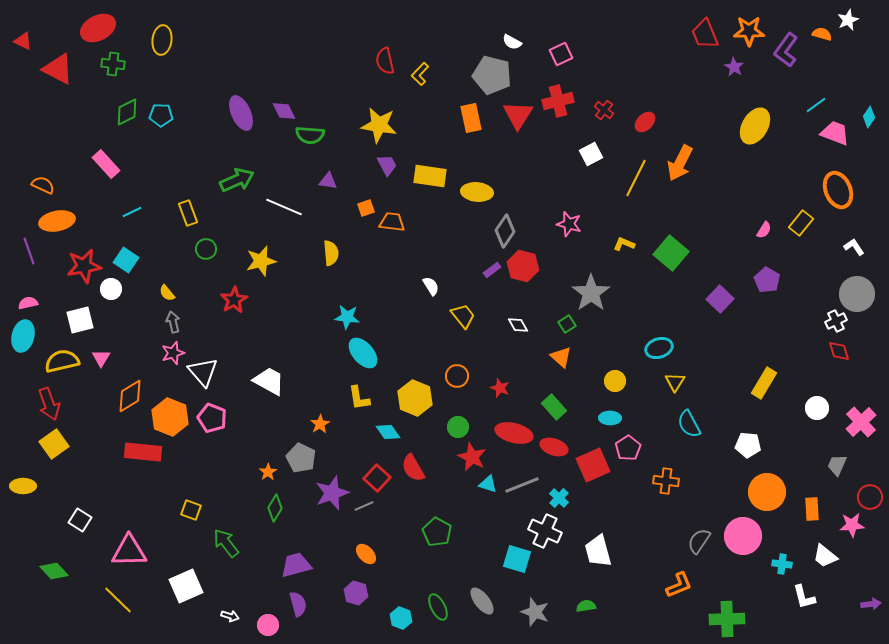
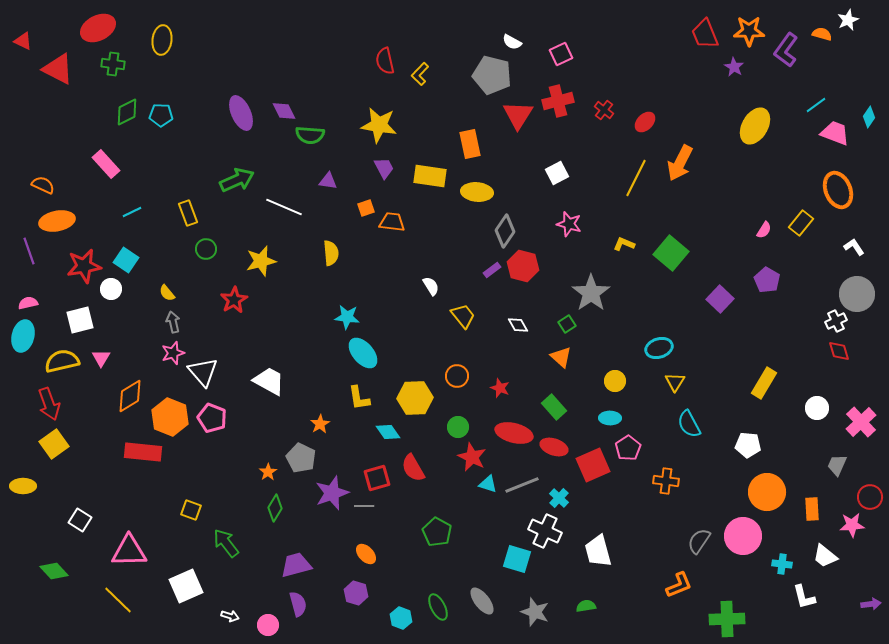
orange rectangle at (471, 118): moved 1 px left, 26 px down
white square at (591, 154): moved 34 px left, 19 px down
purple trapezoid at (387, 165): moved 3 px left, 3 px down
yellow hexagon at (415, 398): rotated 24 degrees counterclockwise
red square at (377, 478): rotated 32 degrees clockwise
gray line at (364, 506): rotated 24 degrees clockwise
